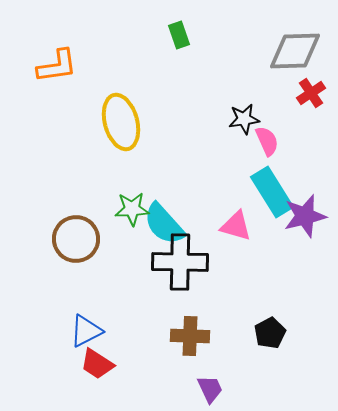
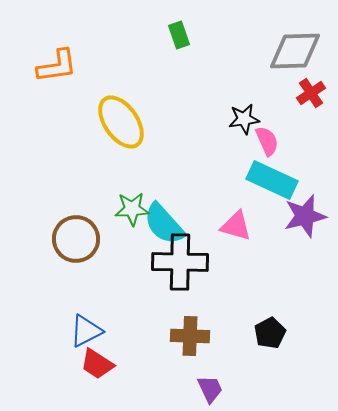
yellow ellipse: rotated 20 degrees counterclockwise
cyan rectangle: moved 12 px up; rotated 33 degrees counterclockwise
